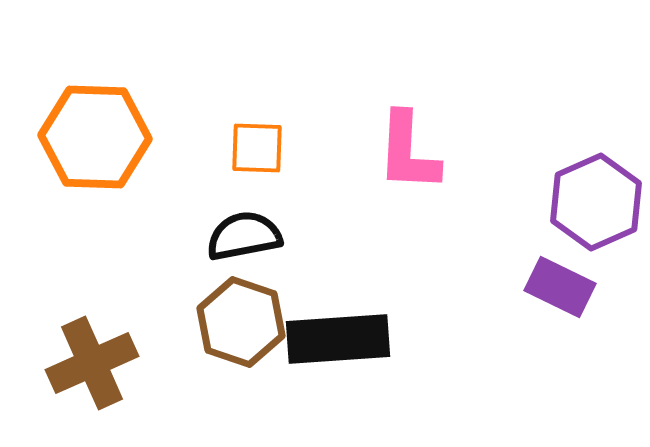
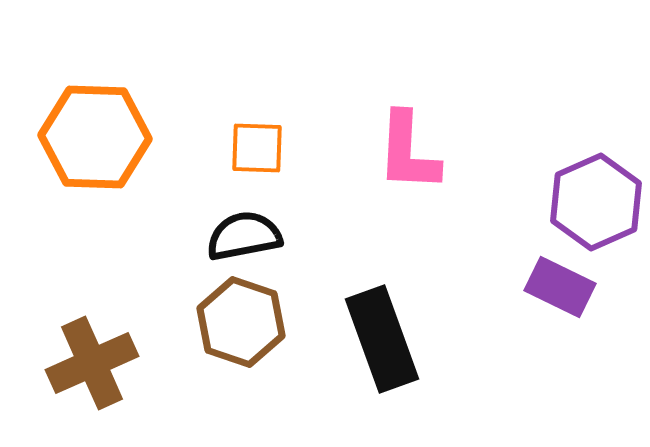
black rectangle: moved 44 px right; rotated 74 degrees clockwise
